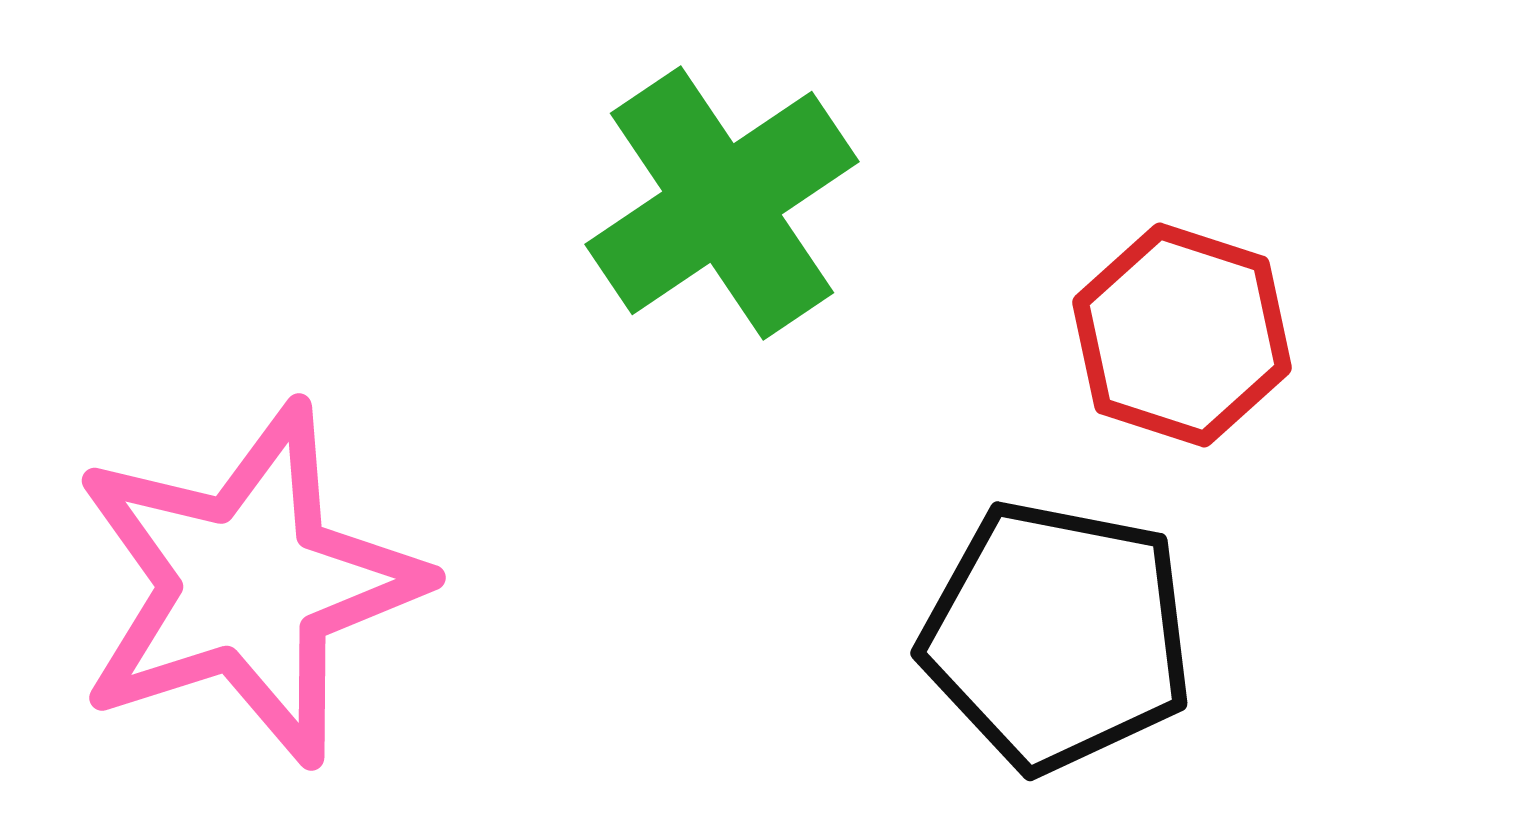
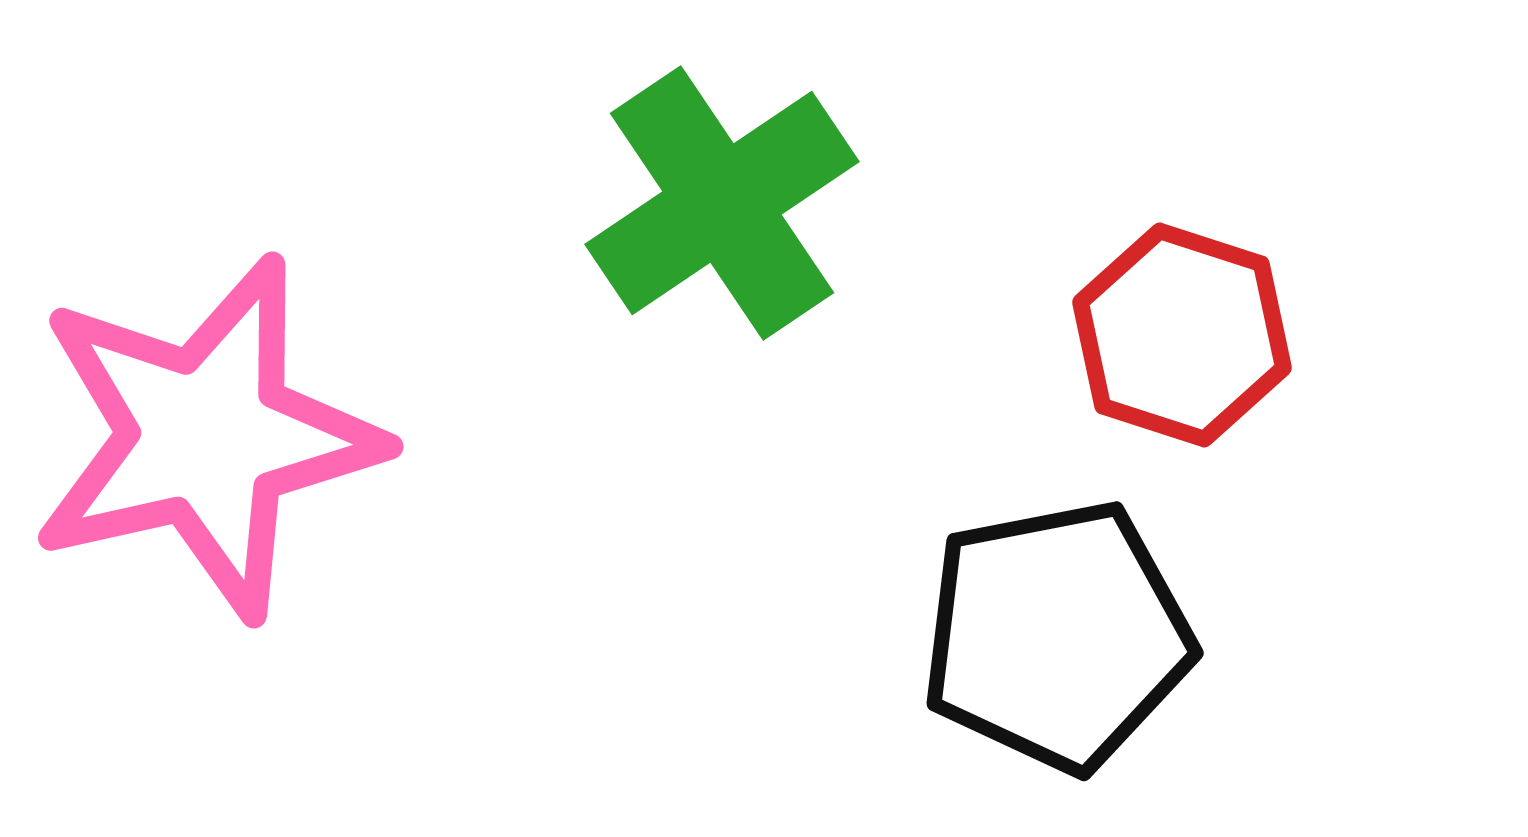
pink star: moved 42 px left, 147 px up; rotated 5 degrees clockwise
black pentagon: rotated 22 degrees counterclockwise
